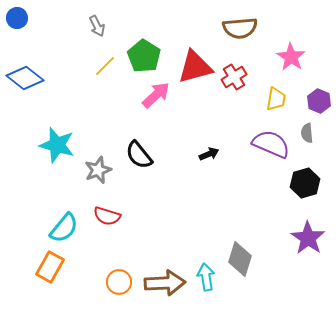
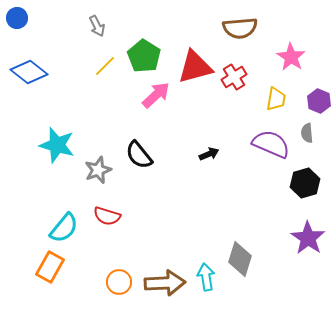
blue diamond: moved 4 px right, 6 px up
